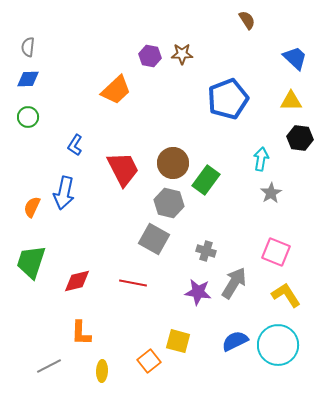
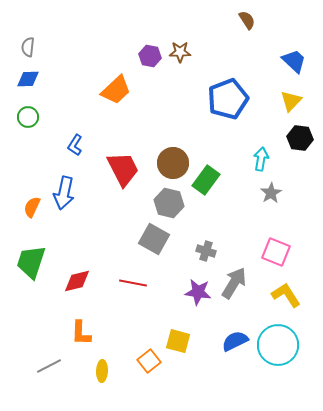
brown star: moved 2 px left, 2 px up
blue trapezoid: moved 1 px left, 3 px down
yellow triangle: rotated 45 degrees counterclockwise
